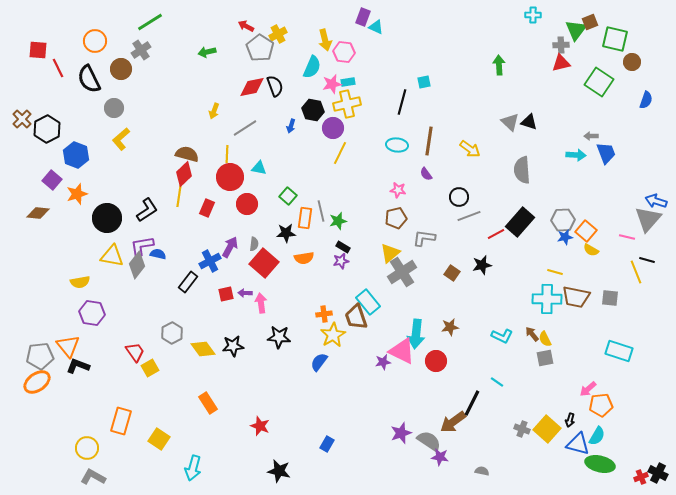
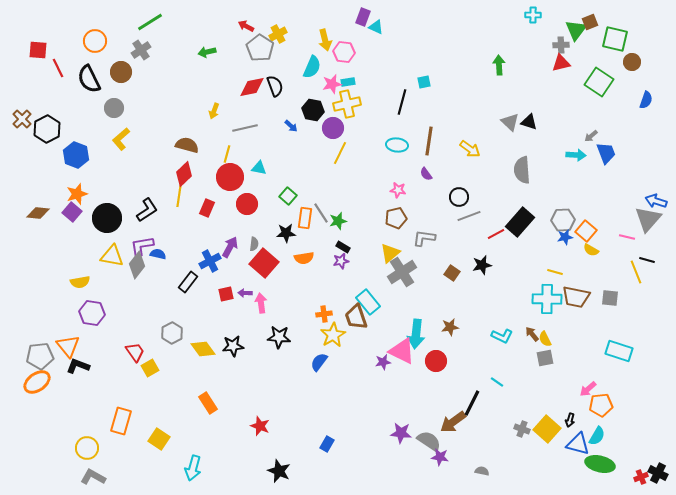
brown circle at (121, 69): moved 3 px down
blue arrow at (291, 126): rotated 64 degrees counterclockwise
gray line at (245, 128): rotated 20 degrees clockwise
gray arrow at (591, 136): rotated 40 degrees counterclockwise
brown semicircle at (187, 154): moved 9 px up
yellow line at (227, 154): rotated 12 degrees clockwise
purple square at (52, 180): moved 20 px right, 32 px down
gray line at (321, 211): moved 2 px down; rotated 20 degrees counterclockwise
purple star at (401, 433): rotated 25 degrees clockwise
black star at (279, 471): rotated 10 degrees clockwise
